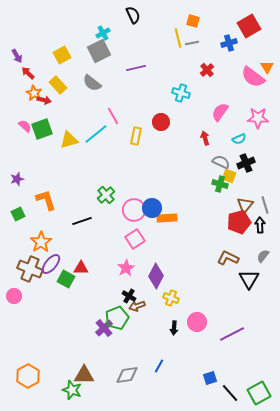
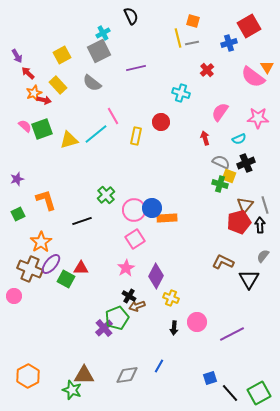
black semicircle at (133, 15): moved 2 px left, 1 px down
orange star at (34, 93): rotated 21 degrees clockwise
brown L-shape at (228, 258): moved 5 px left, 4 px down
